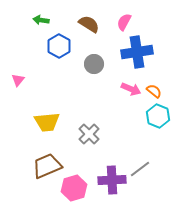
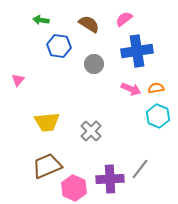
pink semicircle: moved 3 px up; rotated 24 degrees clockwise
blue hexagon: rotated 20 degrees counterclockwise
blue cross: moved 1 px up
orange semicircle: moved 2 px right, 3 px up; rotated 49 degrees counterclockwise
gray cross: moved 2 px right, 3 px up
gray line: rotated 15 degrees counterclockwise
purple cross: moved 2 px left, 1 px up
pink hexagon: rotated 20 degrees counterclockwise
